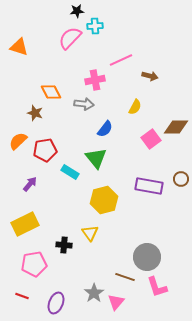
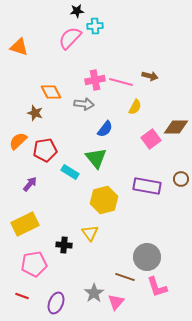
pink line: moved 22 px down; rotated 40 degrees clockwise
purple rectangle: moved 2 px left
